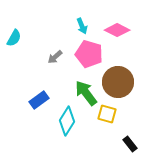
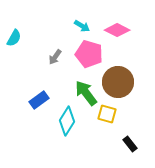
cyan arrow: rotated 35 degrees counterclockwise
gray arrow: rotated 14 degrees counterclockwise
